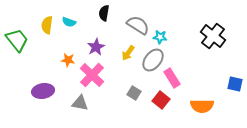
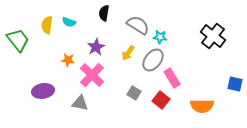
green trapezoid: moved 1 px right
